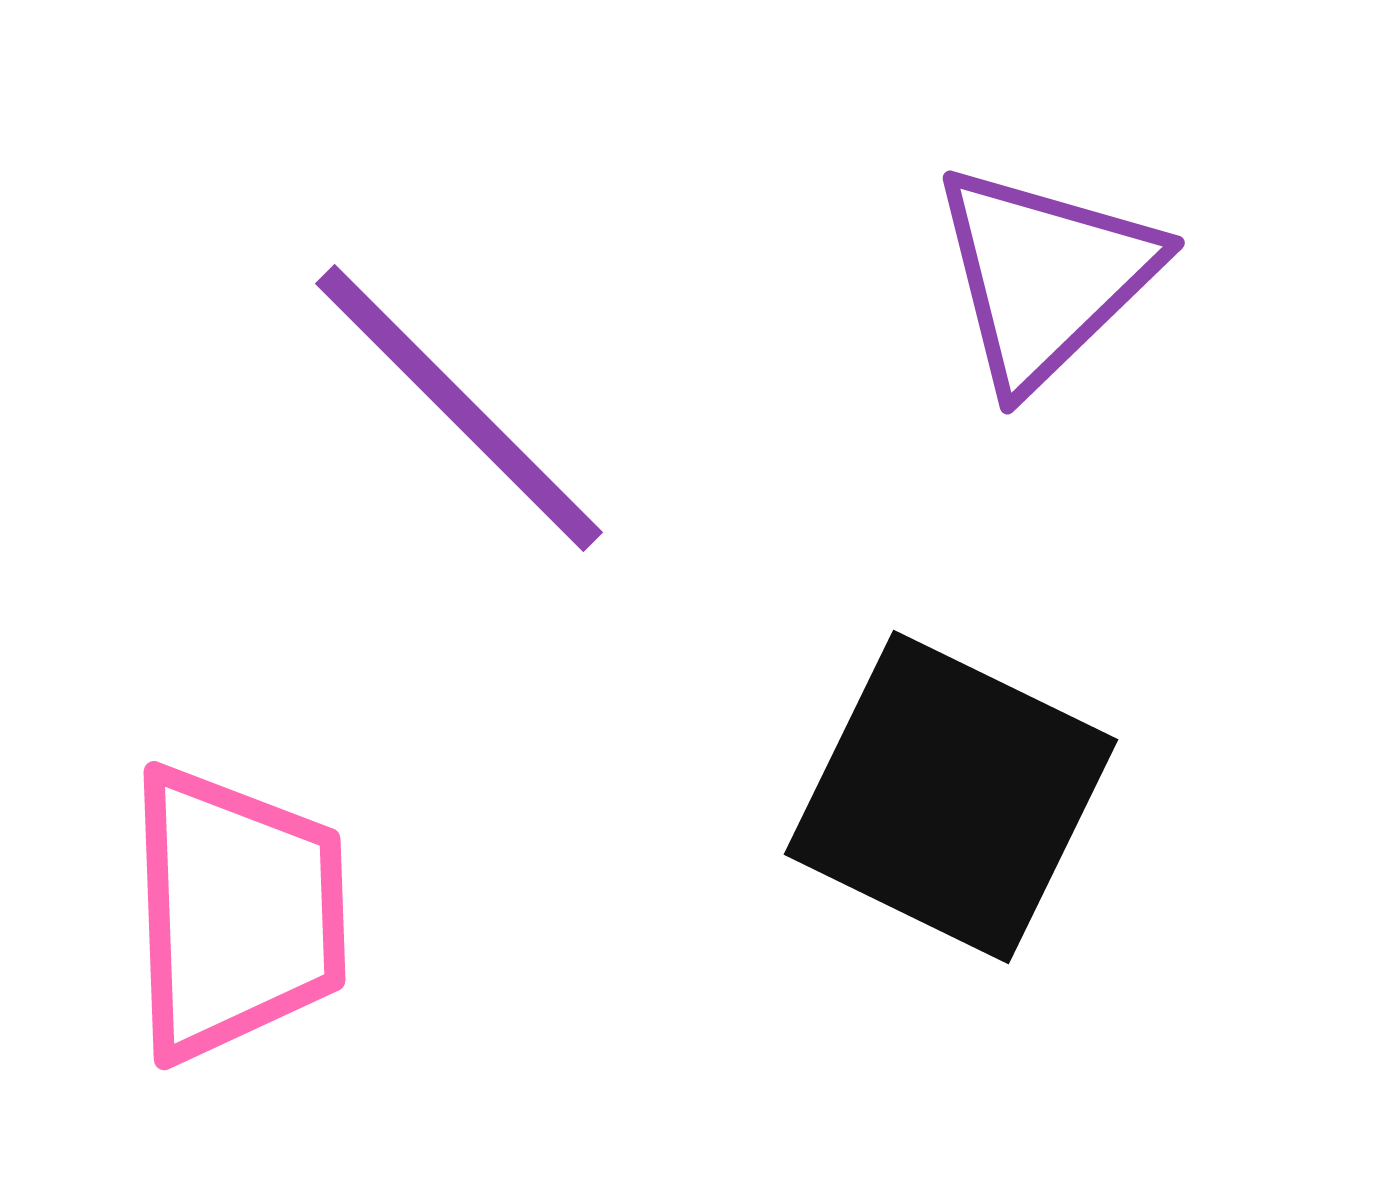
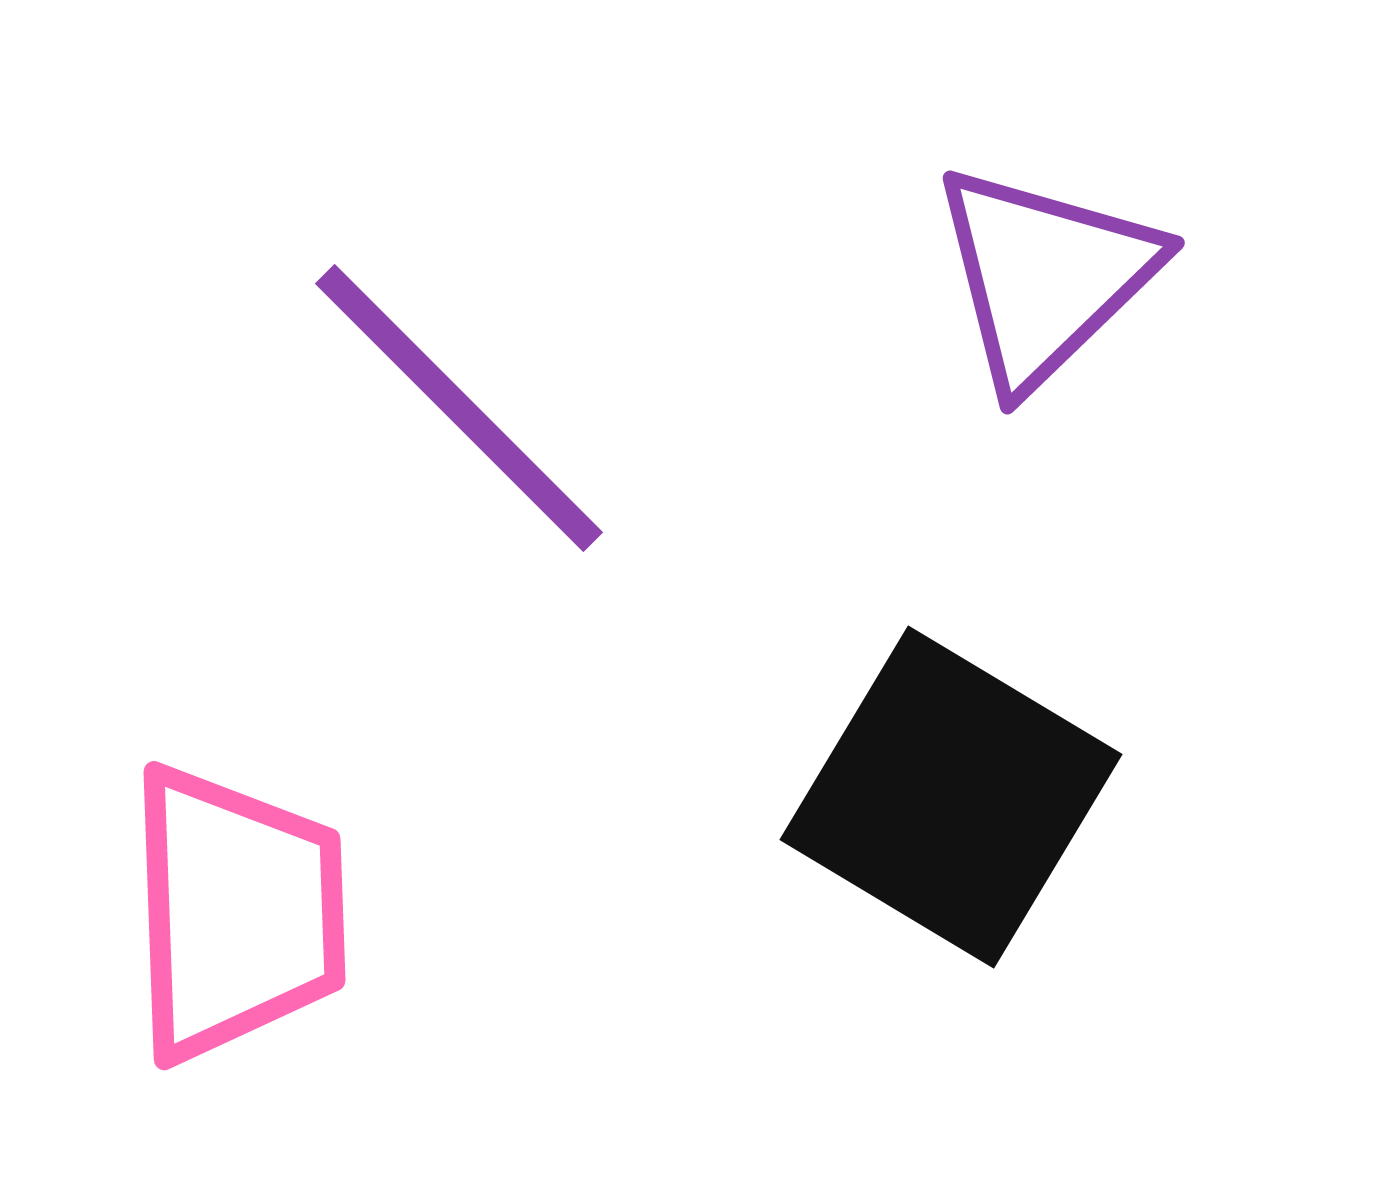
black square: rotated 5 degrees clockwise
